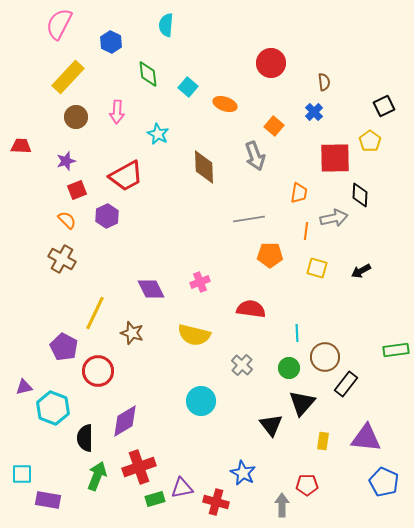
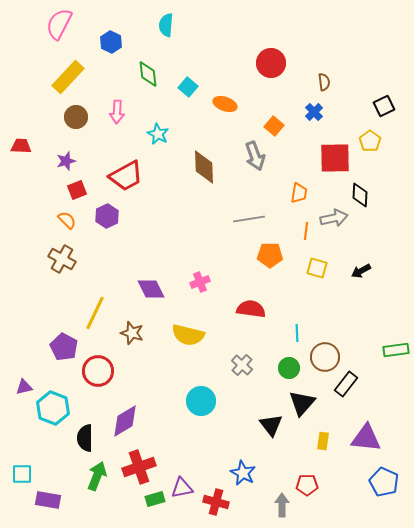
yellow semicircle at (194, 335): moved 6 px left
